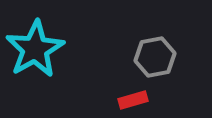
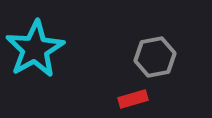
red rectangle: moved 1 px up
